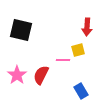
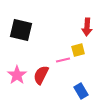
pink line: rotated 16 degrees counterclockwise
